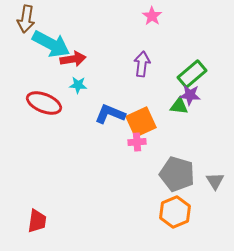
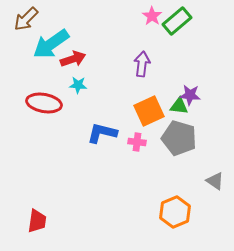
brown arrow: rotated 36 degrees clockwise
cyan arrow: rotated 117 degrees clockwise
red arrow: rotated 10 degrees counterclockwise
green rectangle: moved 15 px left, 53 px up
red ellipse: rotated 12 degrees counterclockwise
blue L-shape: moved 8 px left, 19 px down; rotated 8 degrees counterclockwise
orange square: moved 8 px right, 11 px up
pink cross: rotated 12 degrees clockwise
gray pentagon: moved 2 px right, 36 px up
gray triangle: rotated 24 degrees counterclockwise
